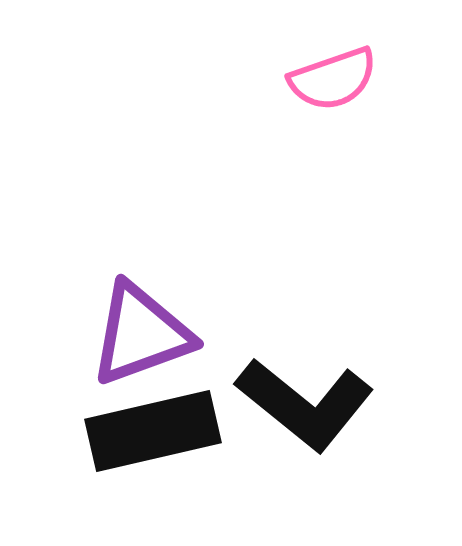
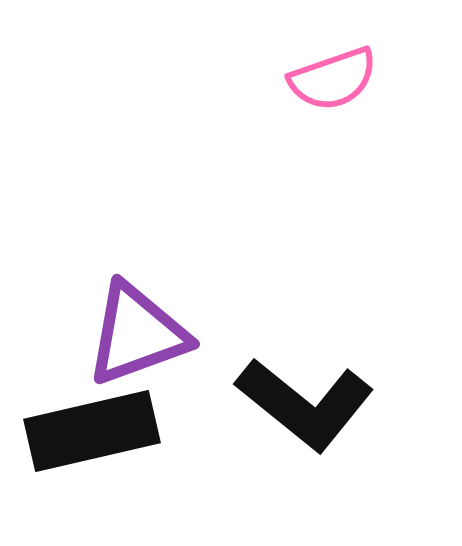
purple triangle: moved 4 px left
black rectangle: moved 61 px left
